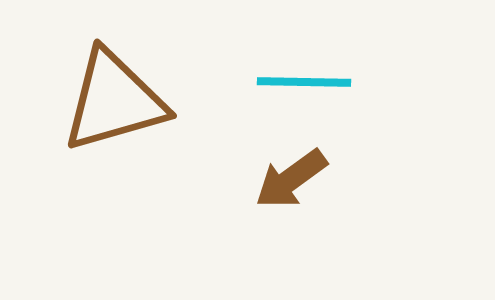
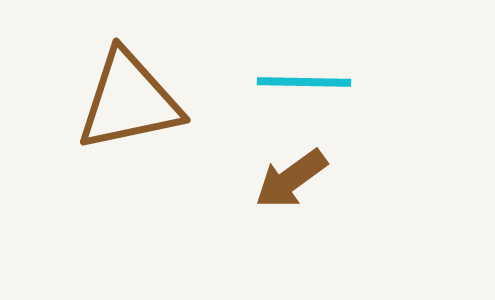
brown triangle: moved 15 px right; rotated 4 degrees clockwise
